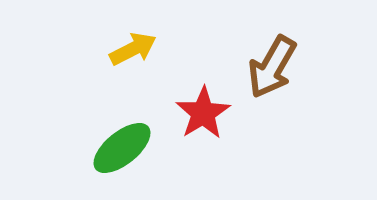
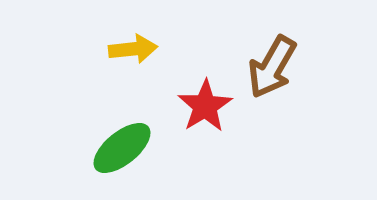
yellow arrow: rotated 21 degrees clockwise
red star: moved 2 px right, 7 px up
